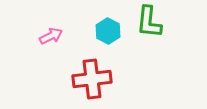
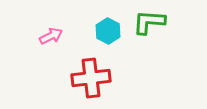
green L-shape: rotated 88 degrees clockwise
red cross: moved 1 px left, 1 px up
